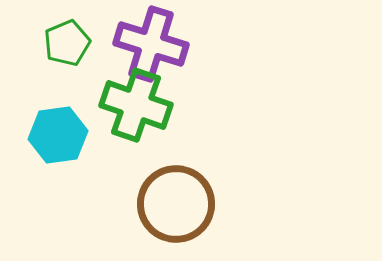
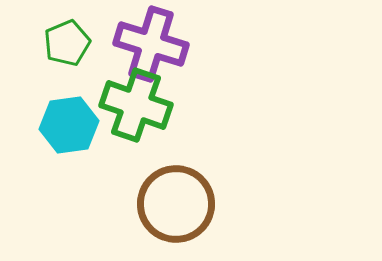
cyan hexagon: moved 11 px right, 10 px up
